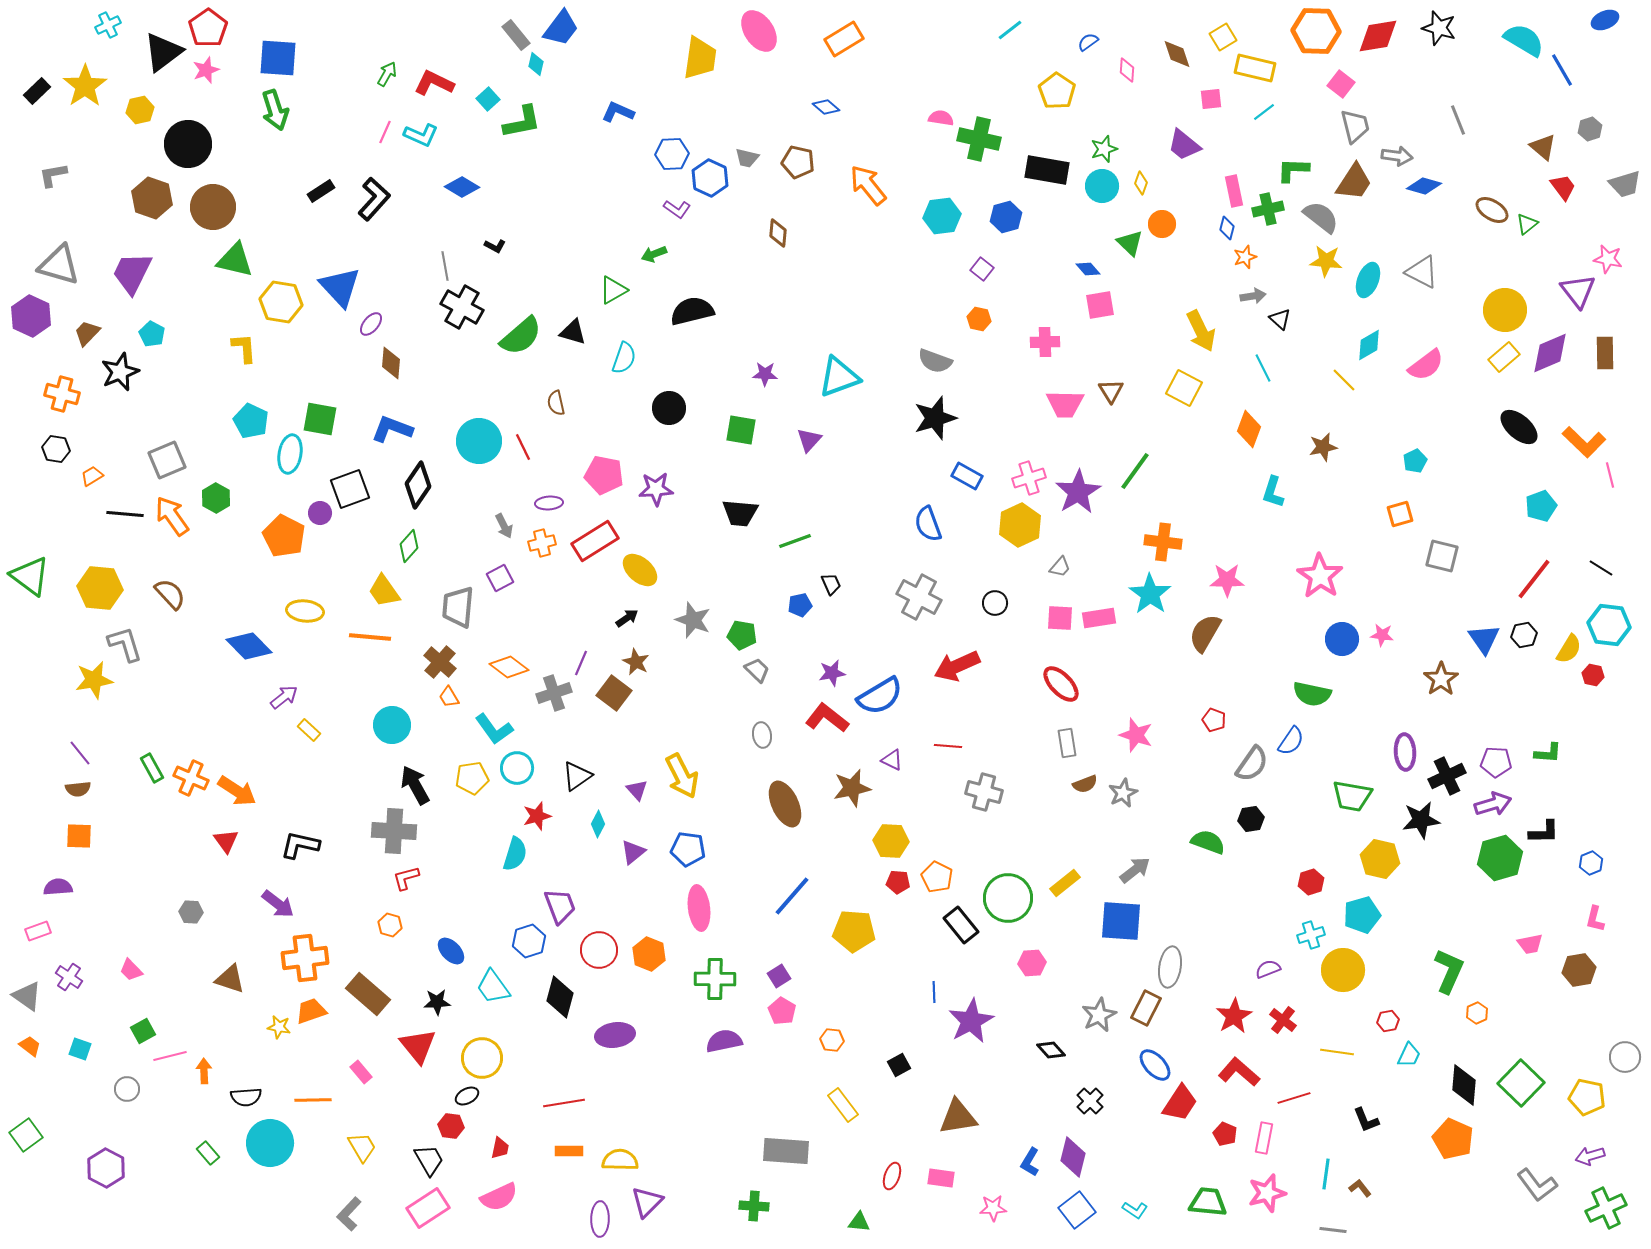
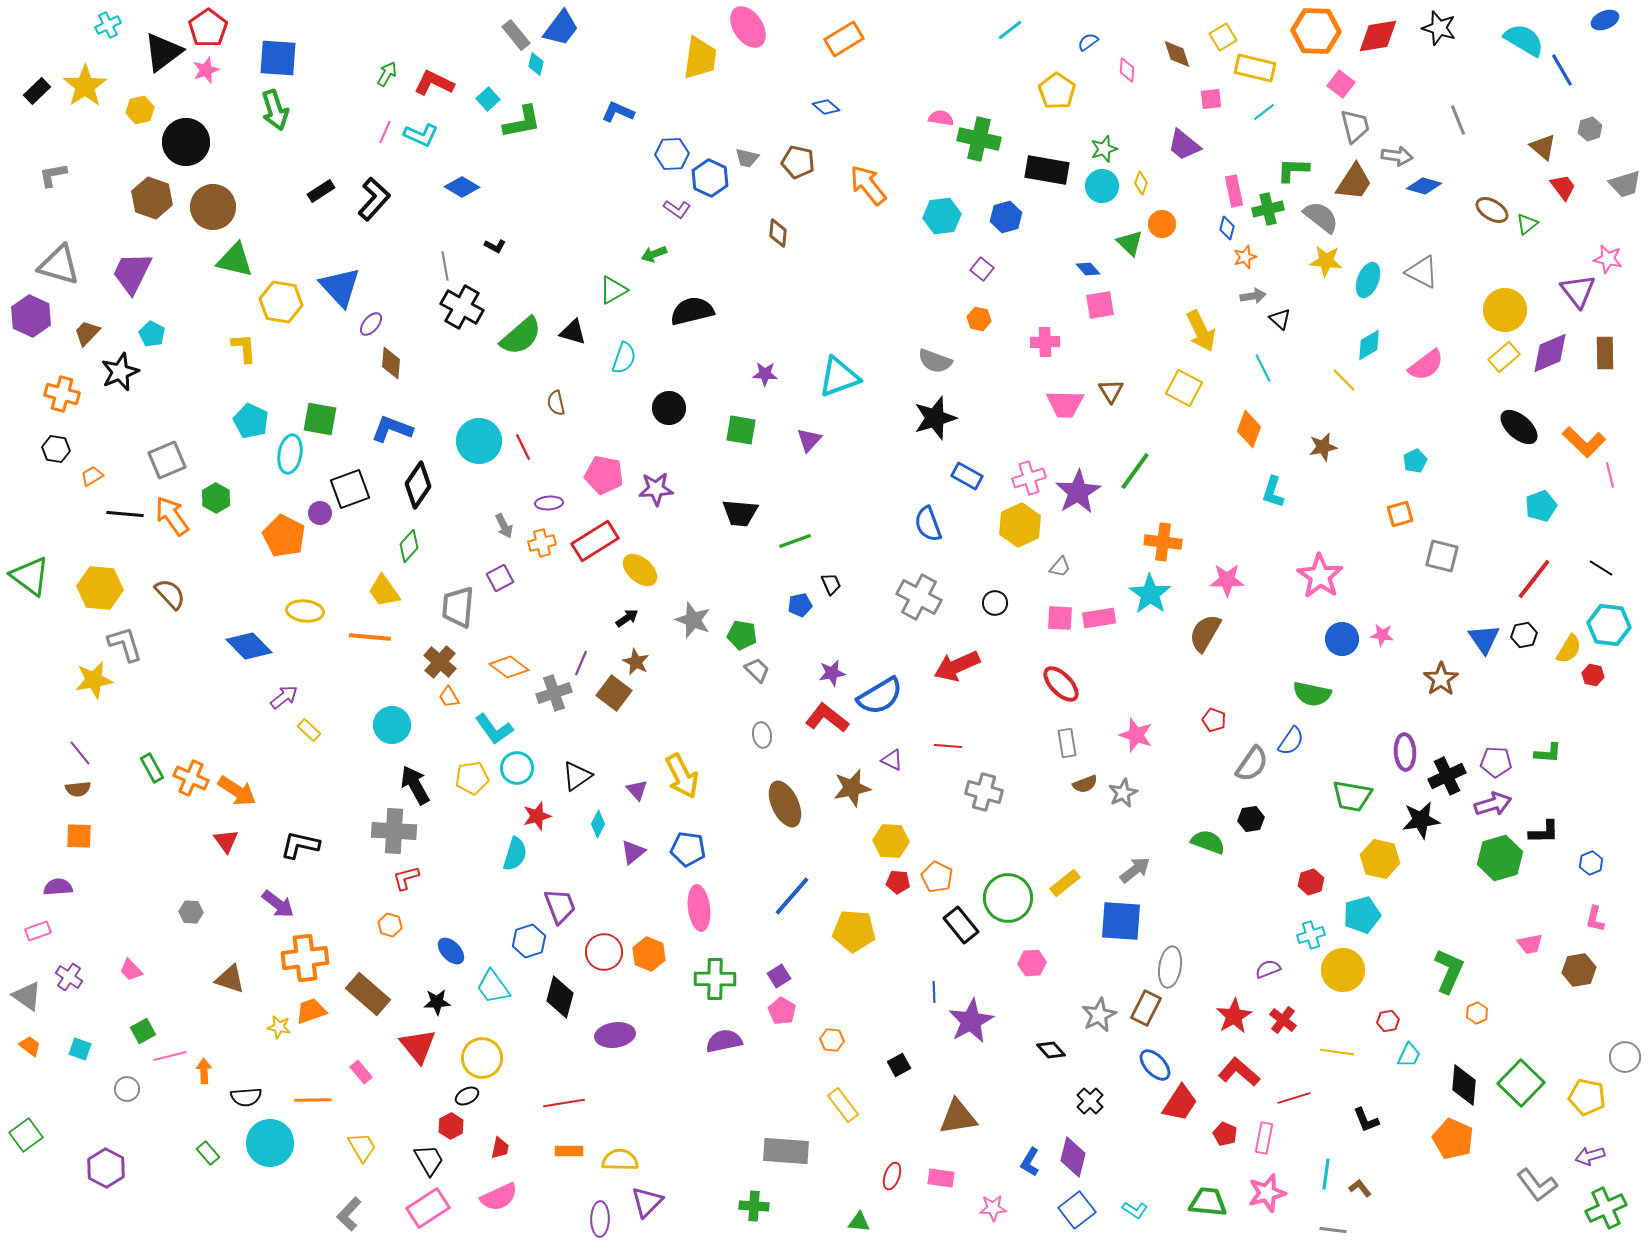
pink ellipse at (759, 31): moved 11 px left, 4 px up
black circle at (188, 144): moved 2 px left, 2 px up
red circle at (599, 950): moved 5 px right, 2 px down
red hexagon at (451, 1126): rotated 25 degrees clockwise
